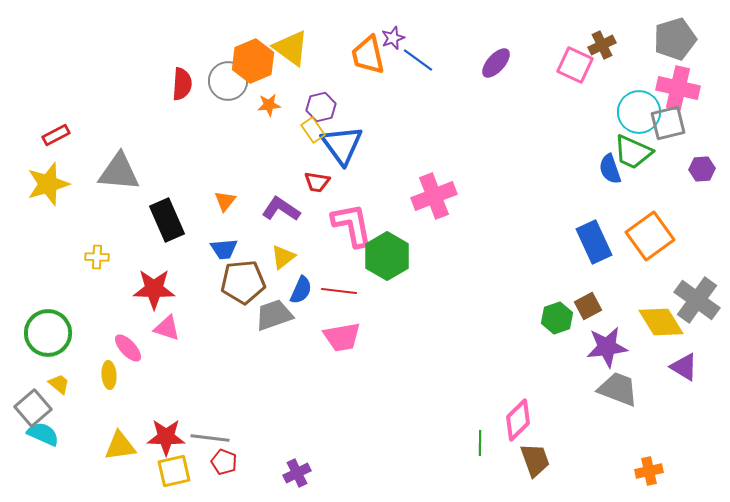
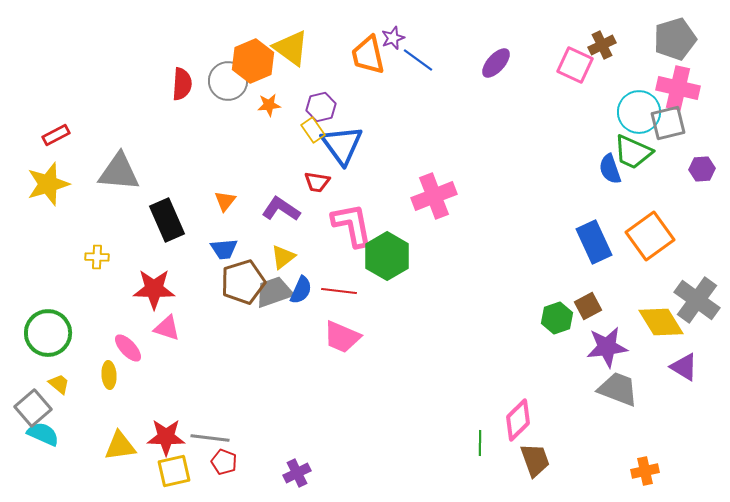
brown pentagon at (243, 282): rotated 12 degrees counterclockwise
gray trapezoid at (274, 315): moved 23 px up
pink trapezoid at (342, 337): rotated 33 degrees clockwise
orange cross at (649, 471): moved 4 px left
